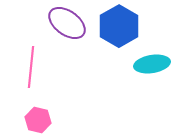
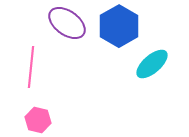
cyan ellipse: rotated 32 degrees counterclockwise
